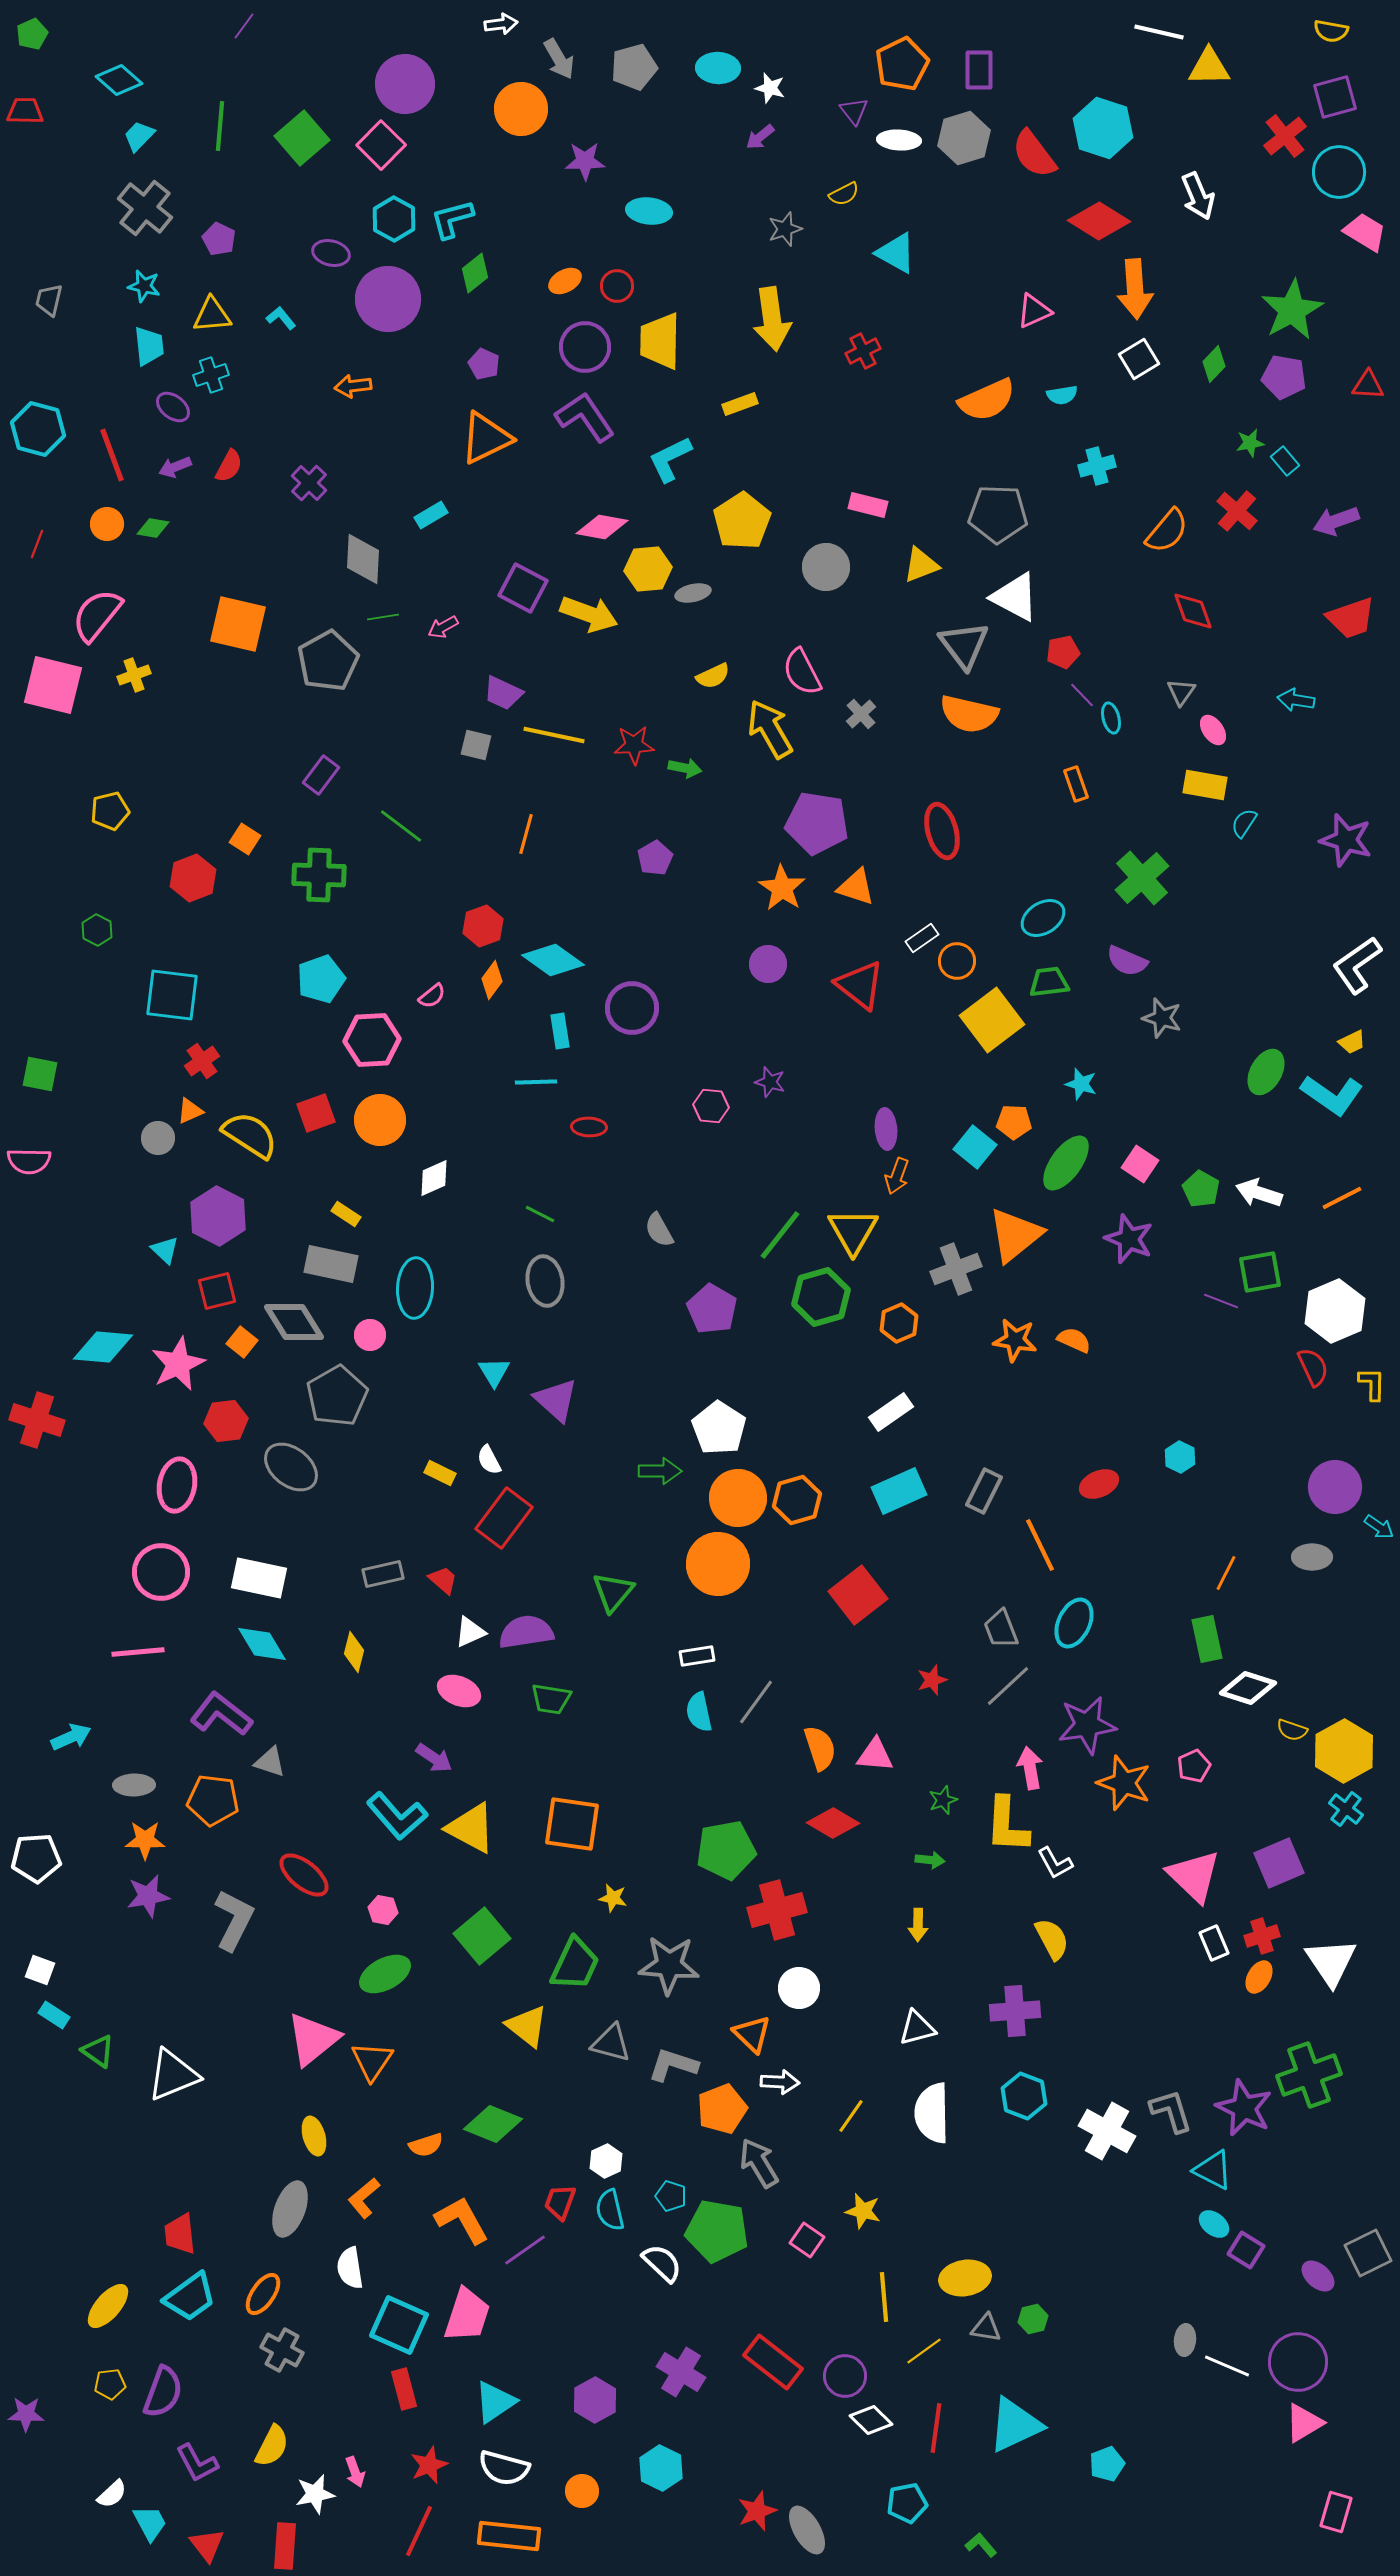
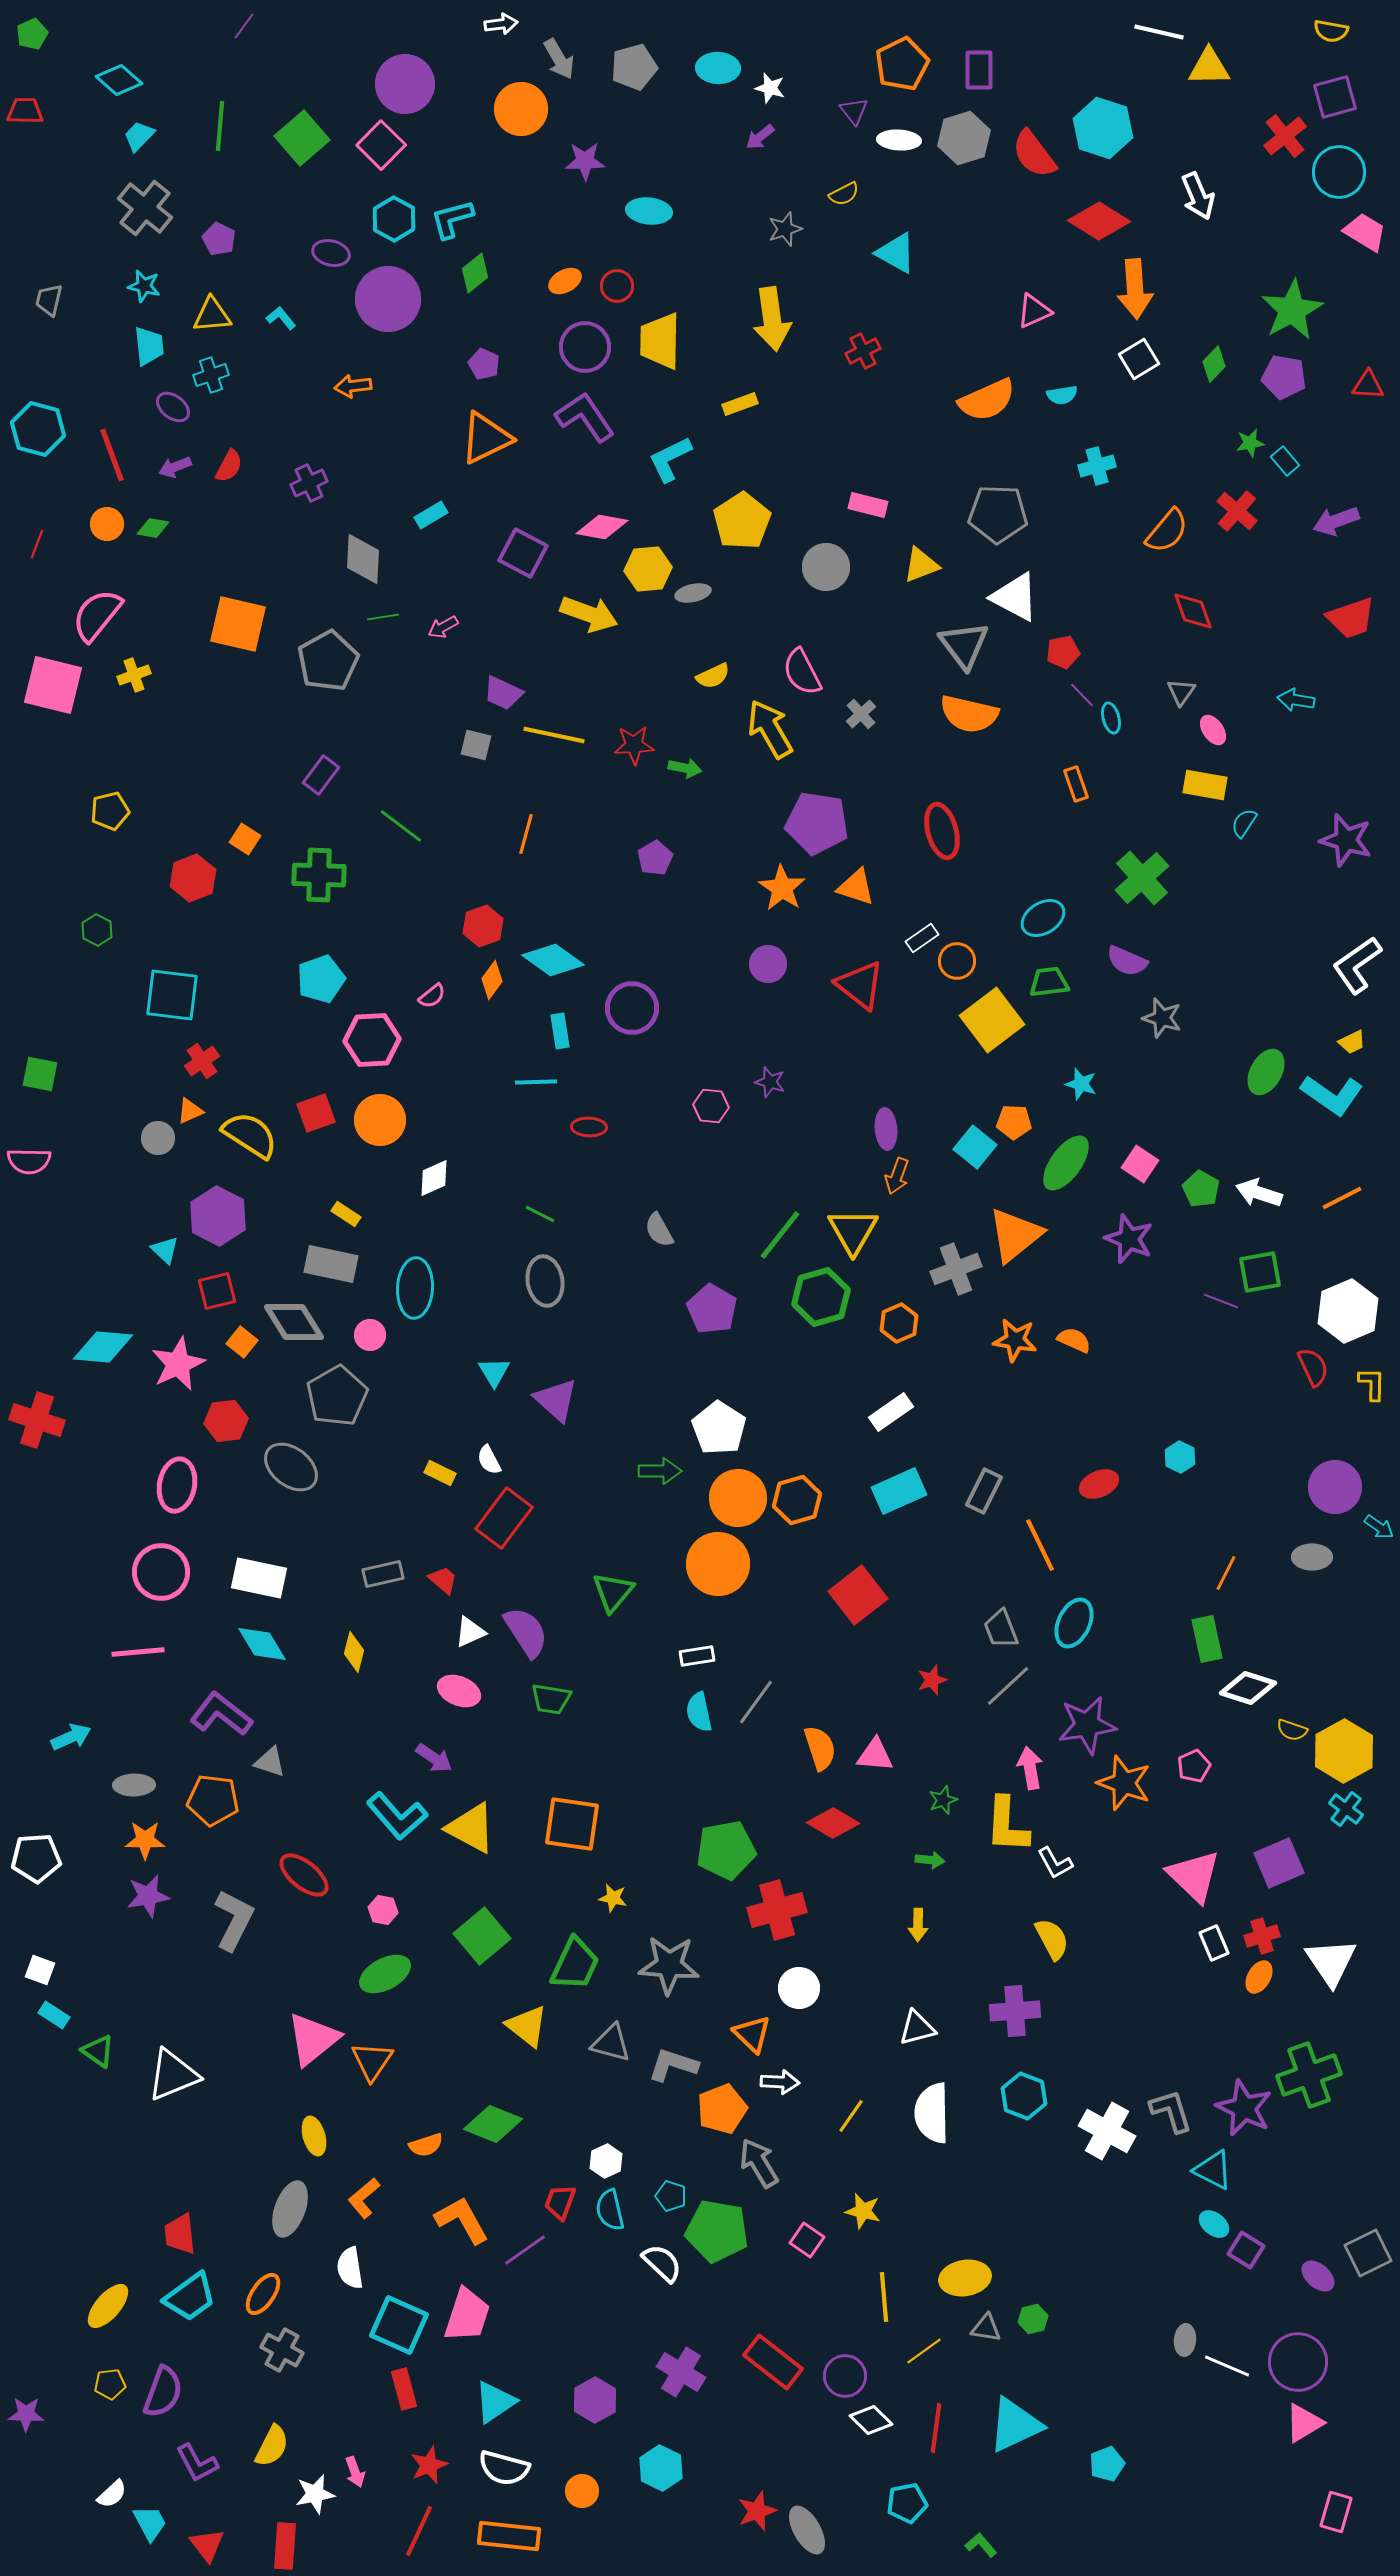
purple cross at (309, 483): rotated 21 degrees clockwise
purple square at (523, 588): moved 35 px up
white hexagon at (1335, 1311): moved 13 px right
purple semicircle at (526, 1632): rotated 66 degrees clockwise
